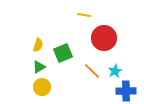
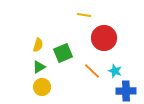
cyan star: rotated 24 degrees counterclockwise
